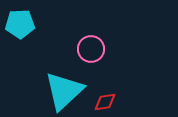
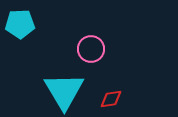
cyan triangle: rotated 18 degrees counterclockwise
red diamond: moved 6 px right, 3 px up
